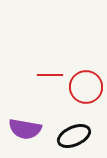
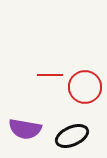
red circle: moved 1 px left
black ellipse: moved 2 px left
